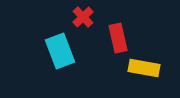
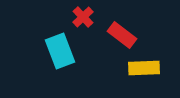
red rectangle: moved 4 px right, 3 px up; rotated 40 degrees counterclockwise
yellow rectangle: rotated 12 degrees counterclockwise
